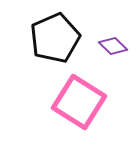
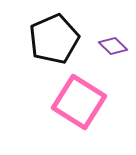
black pentagon: moved 1 px left, 1 px down
